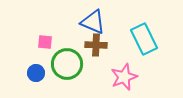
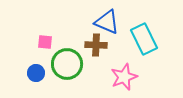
blue triangle: moved 14 px right
